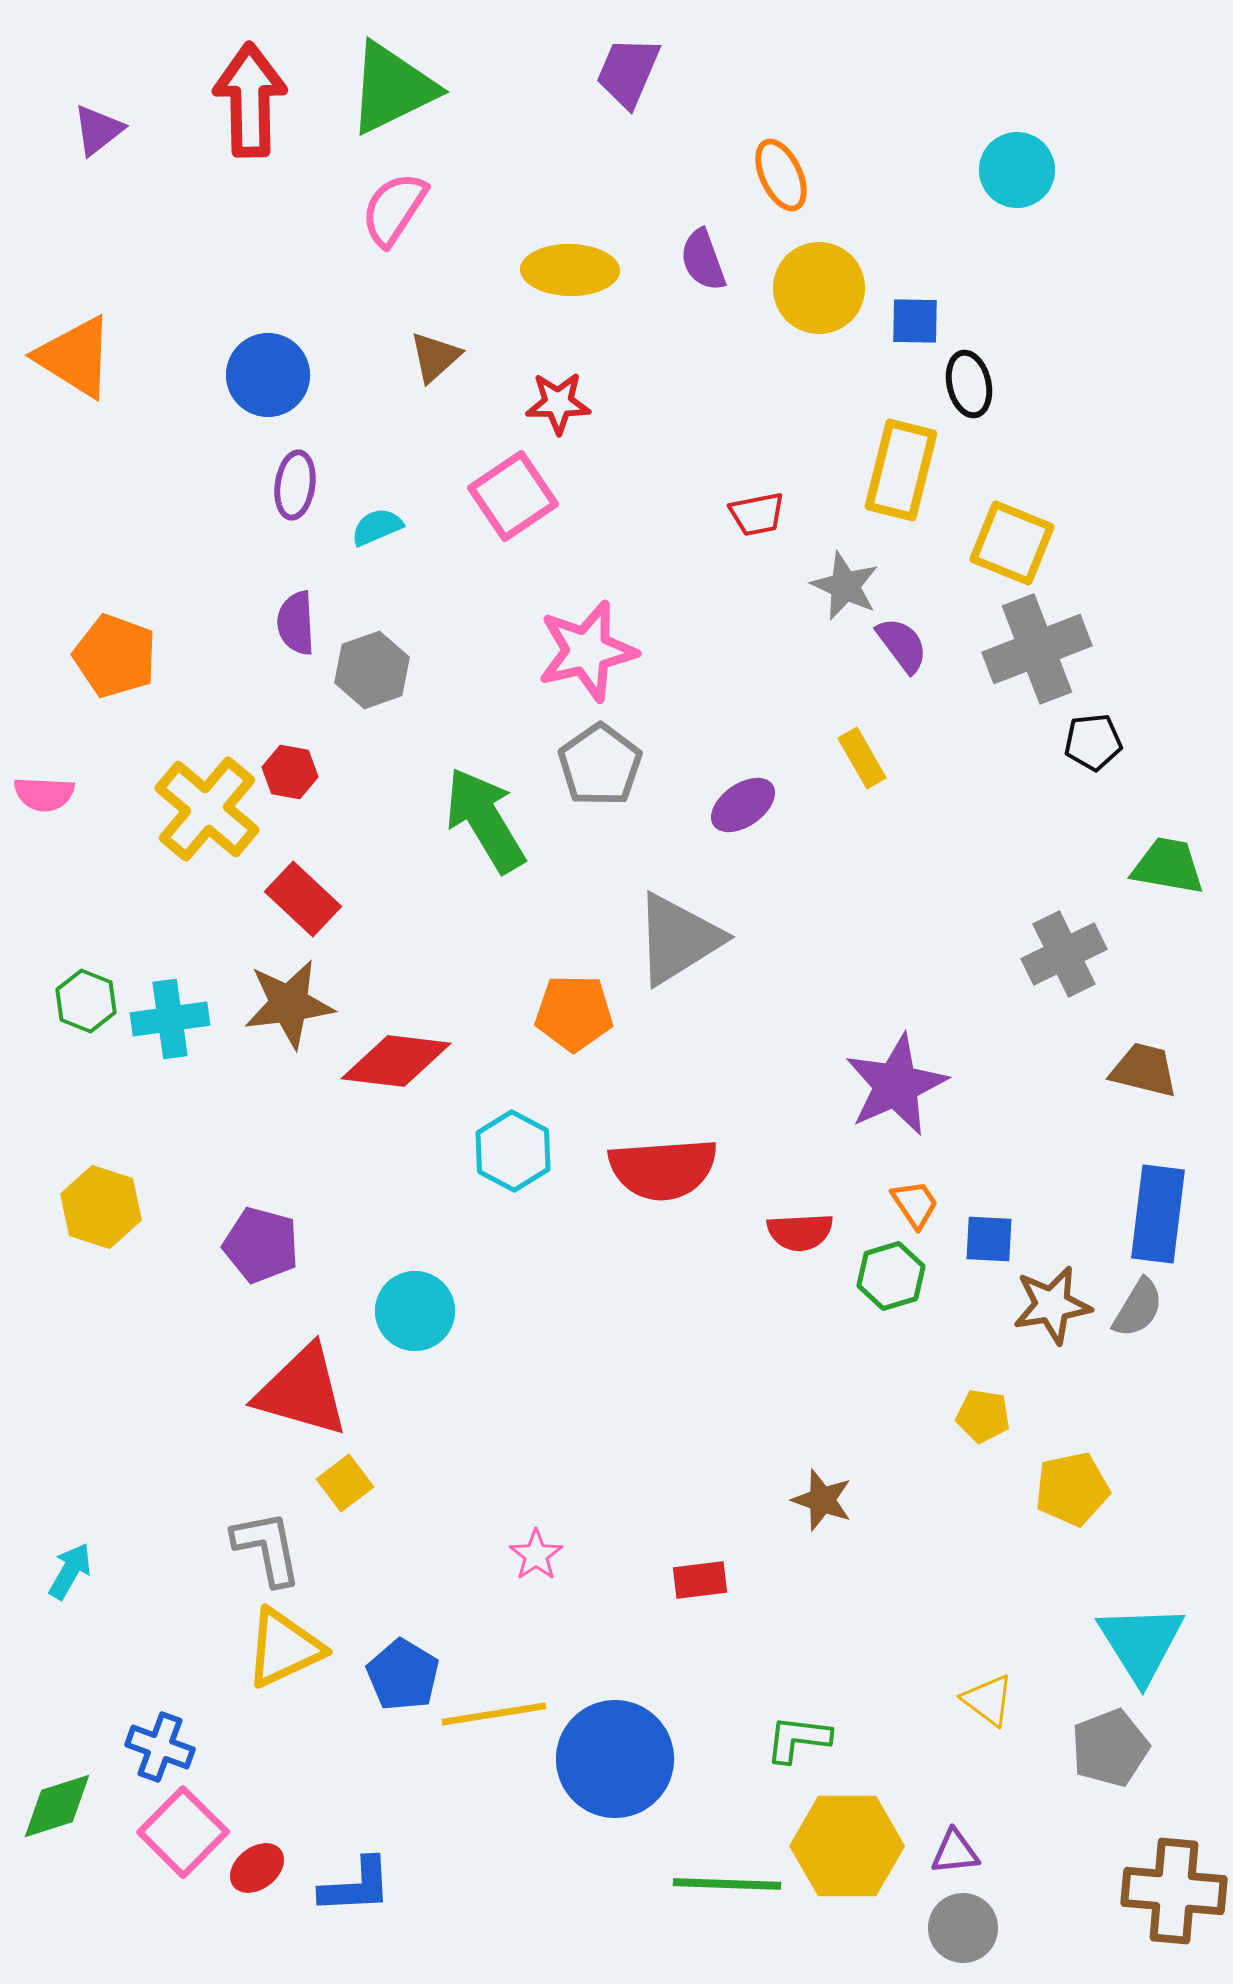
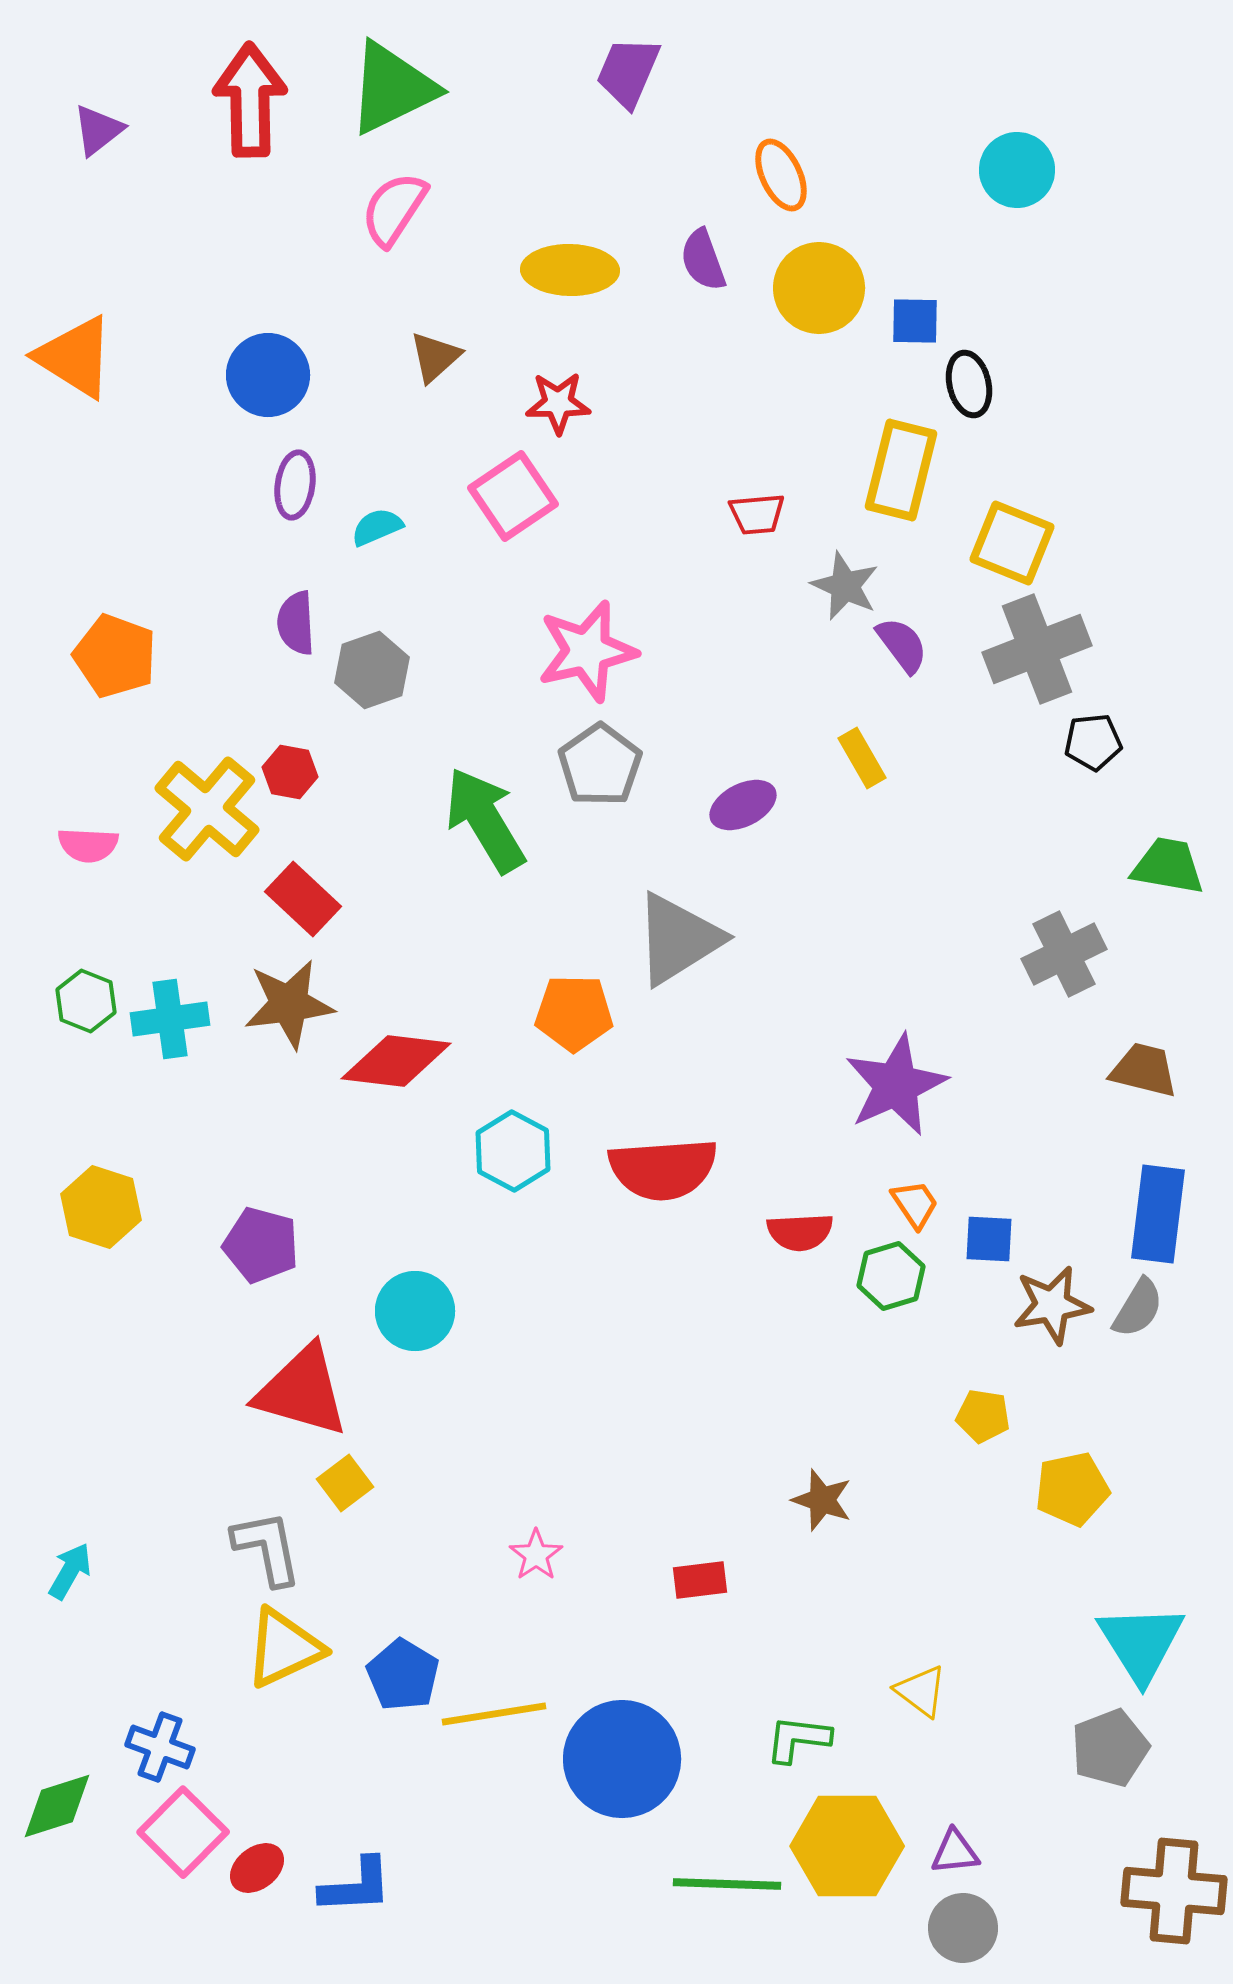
red trapezoid at (757, 514): rotated 6 degrees clockwise
pink semicircle at (44, 794): moved 44 px right, 51 px down
purple ellipse at (743, 805): rotated 8 degrees clockwise
yellow triangle at (988, 1700): moved 67 px left, 9 px up
blue circle at (615, 1759): moved 7 px right
